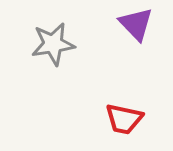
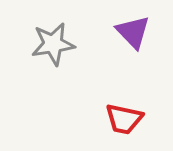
purple triangle: moved 3 px left, 8 px down
